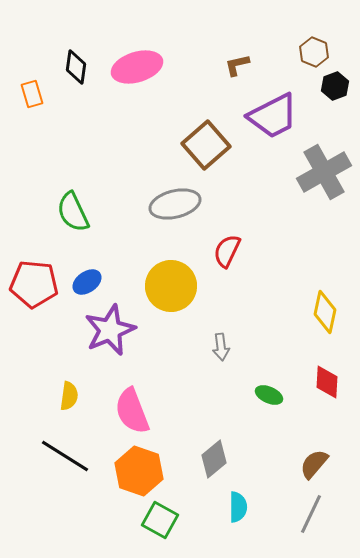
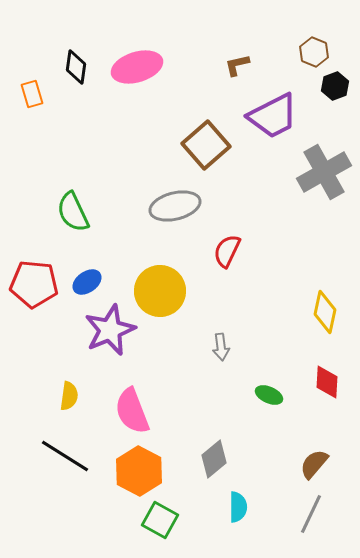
gray ellipse: moved 2 px down
yellow circle: moved 11 px left, 5 px down
orange hexagon: rotated 9 degrees clockwise
